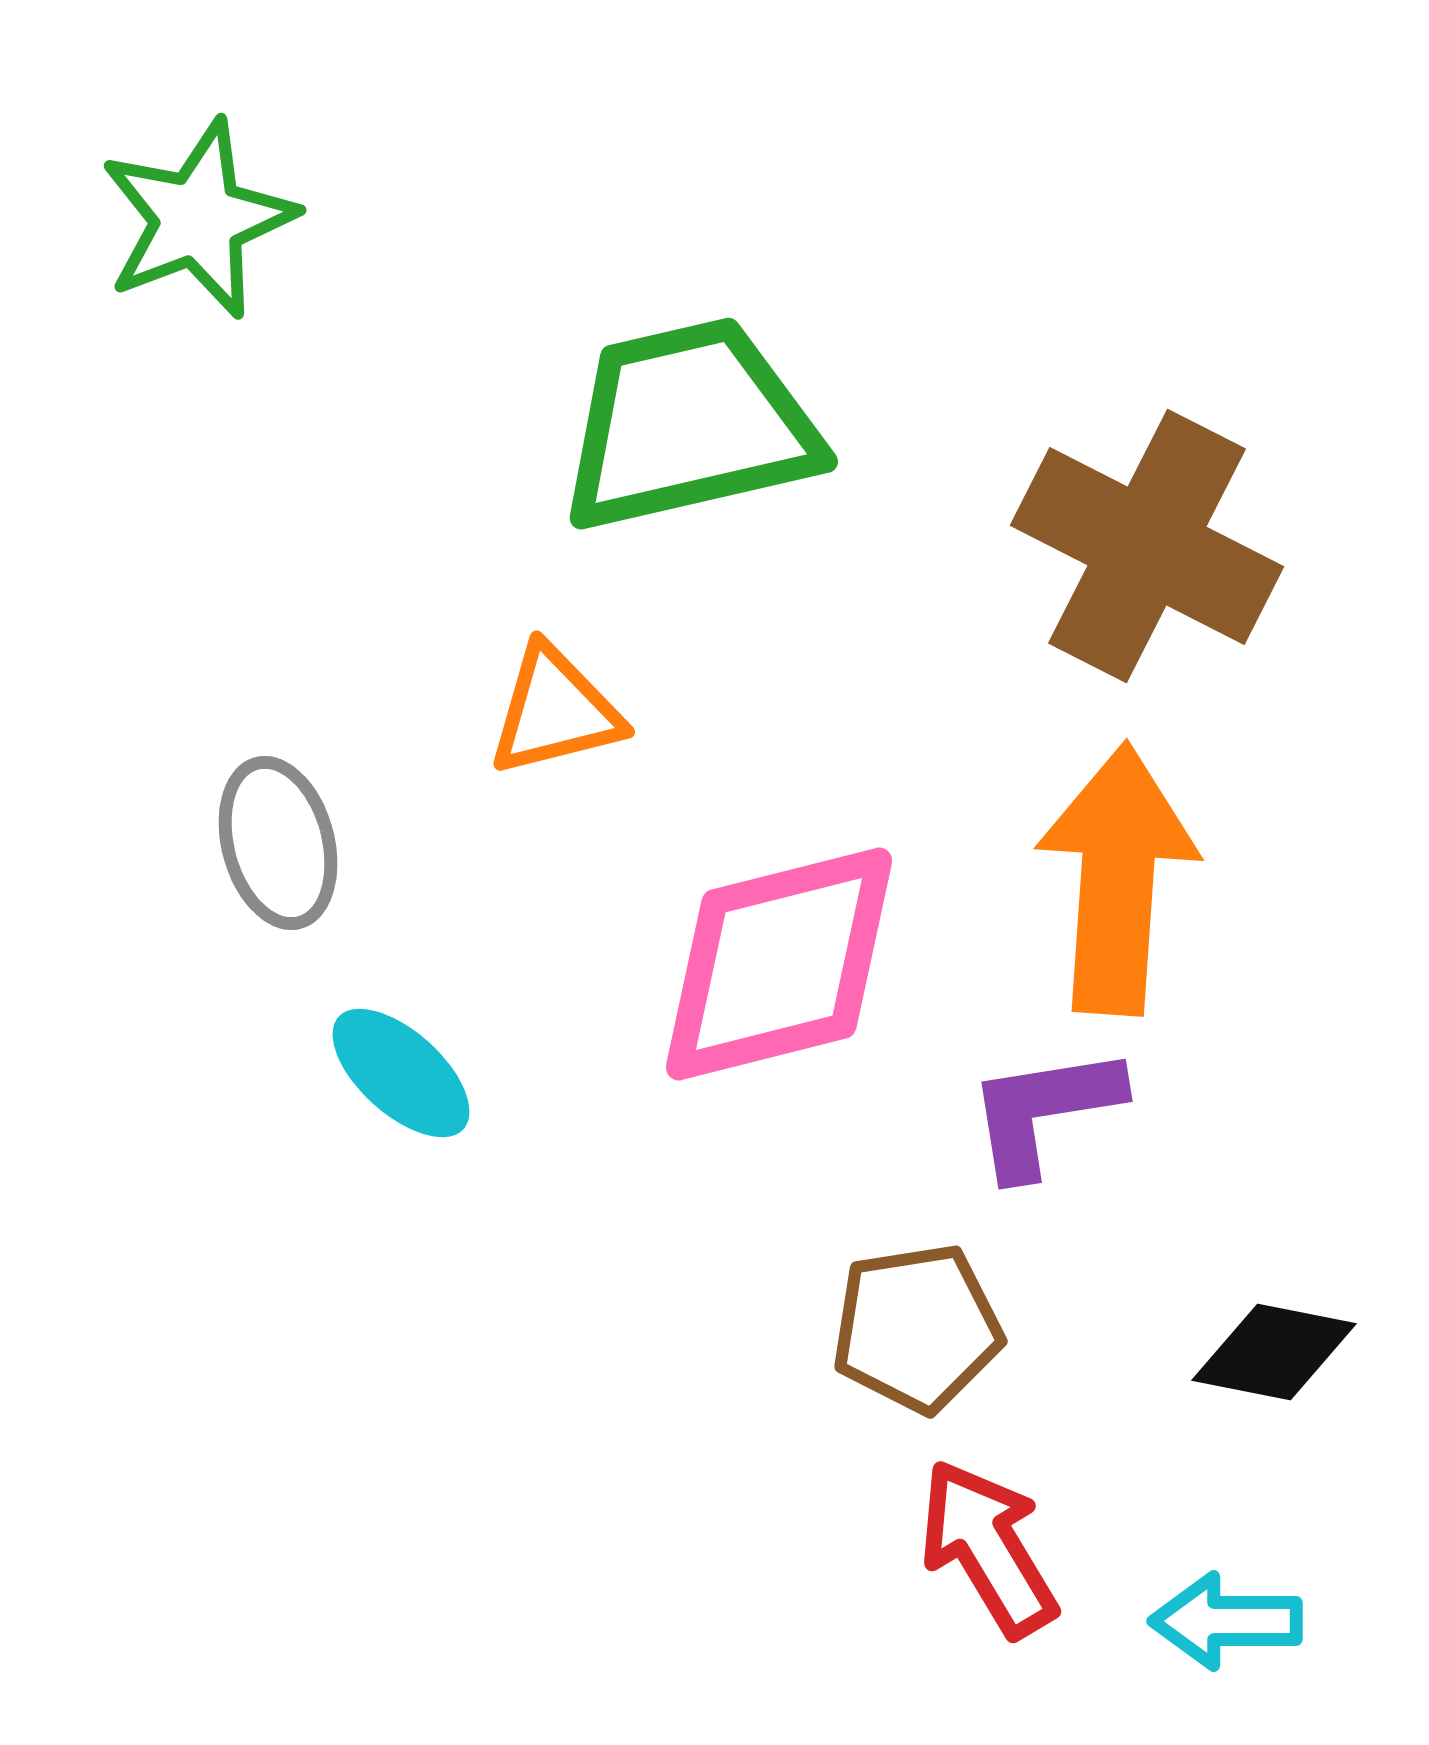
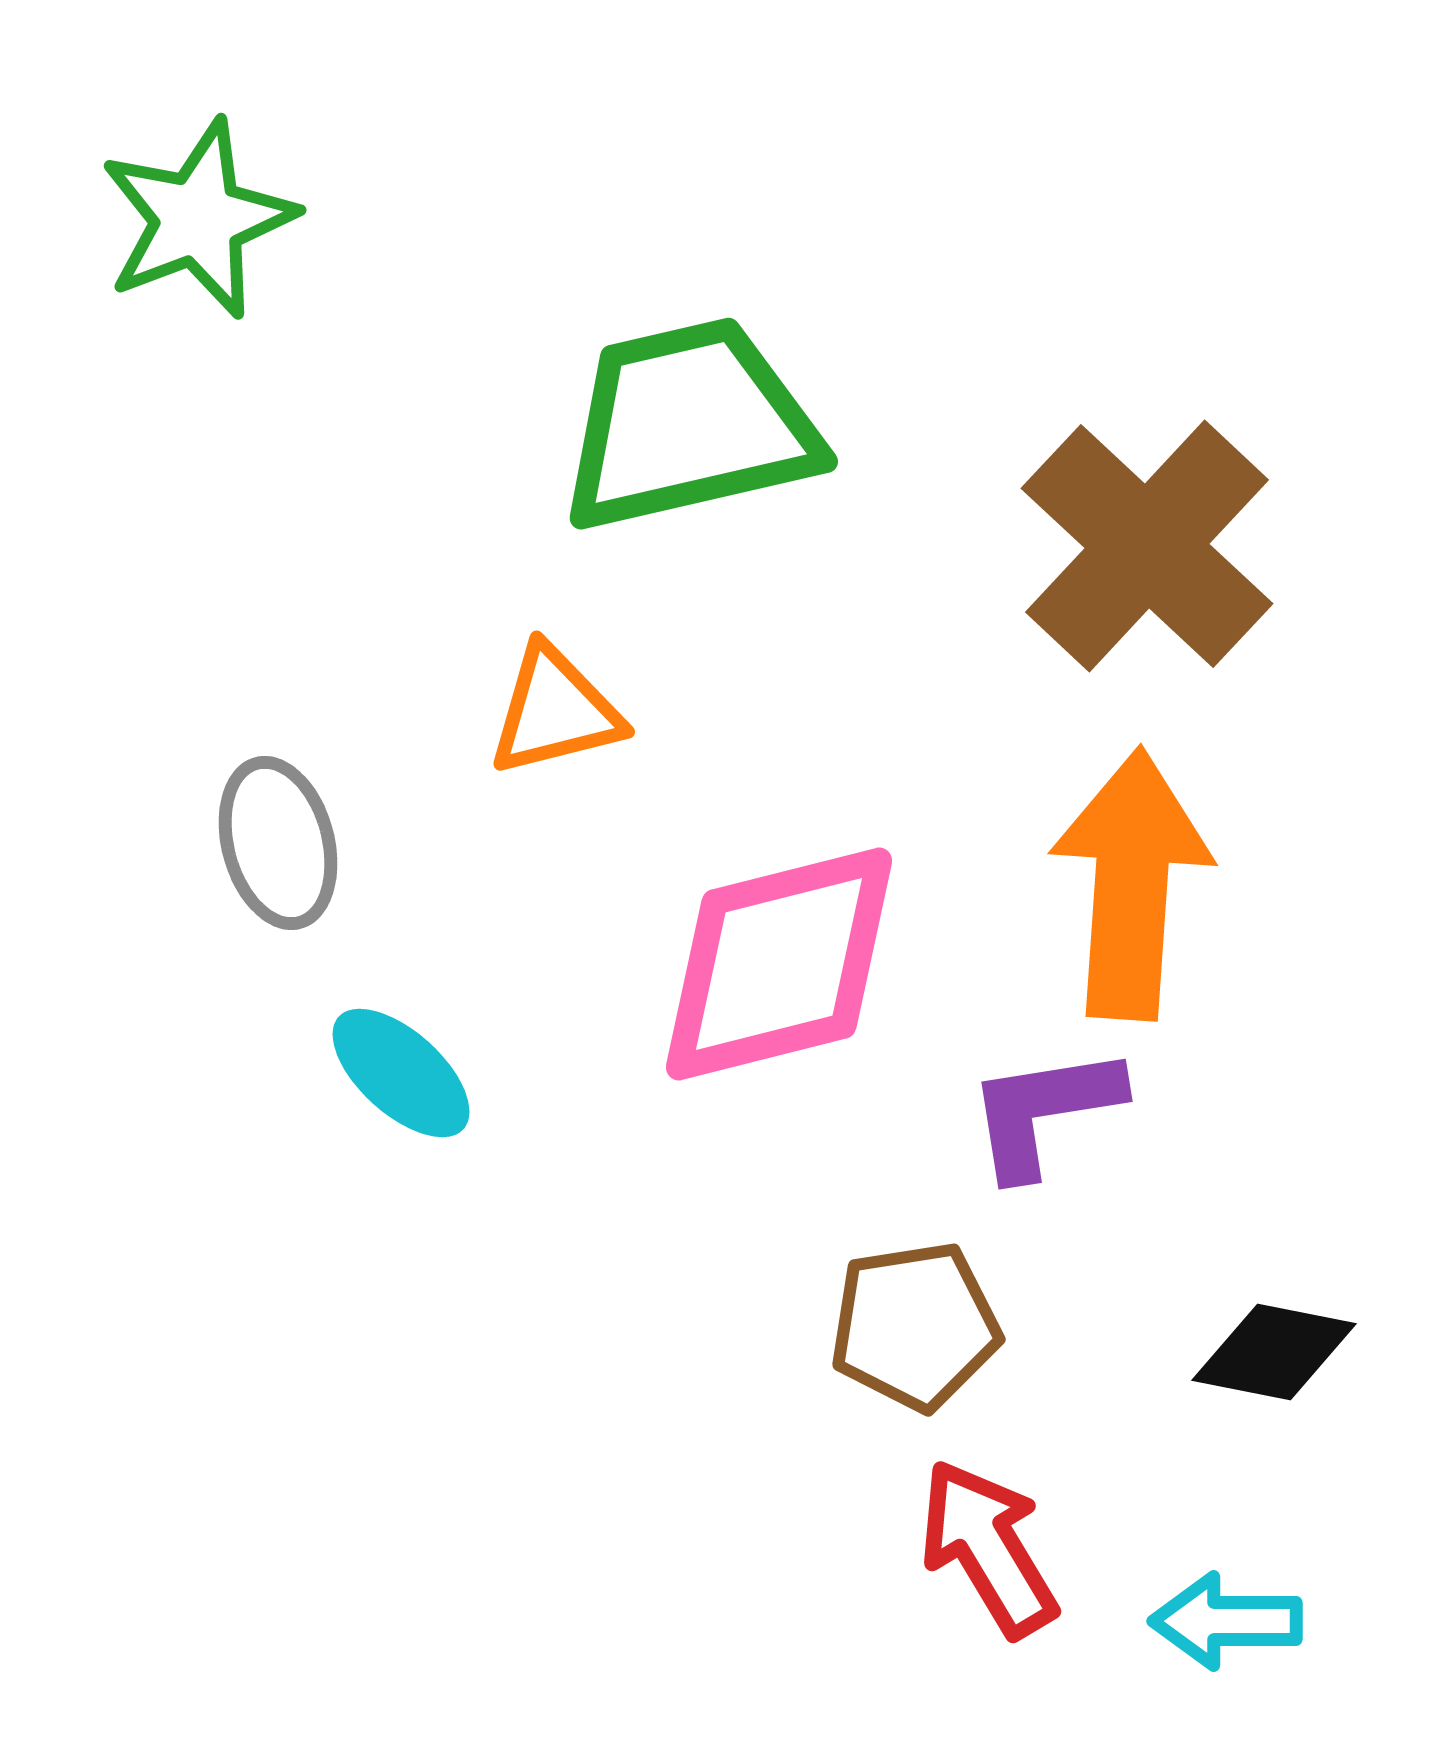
brown cross: rotated 16 degrees clockwise
orange arrow: moved 14 px right, 5 px down
brown pentagon: moved 2 px left, 2 px up
